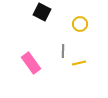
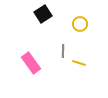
black square: moved 1 px right, 2 px down; rotated 30 degrees clockwise
yellow line: rotated 32 degrees clockwise
